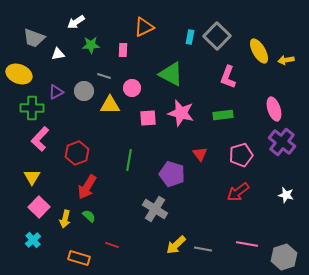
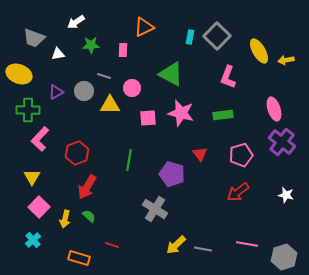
green cross at (32, 108): moved 4 px left, 2 px down
